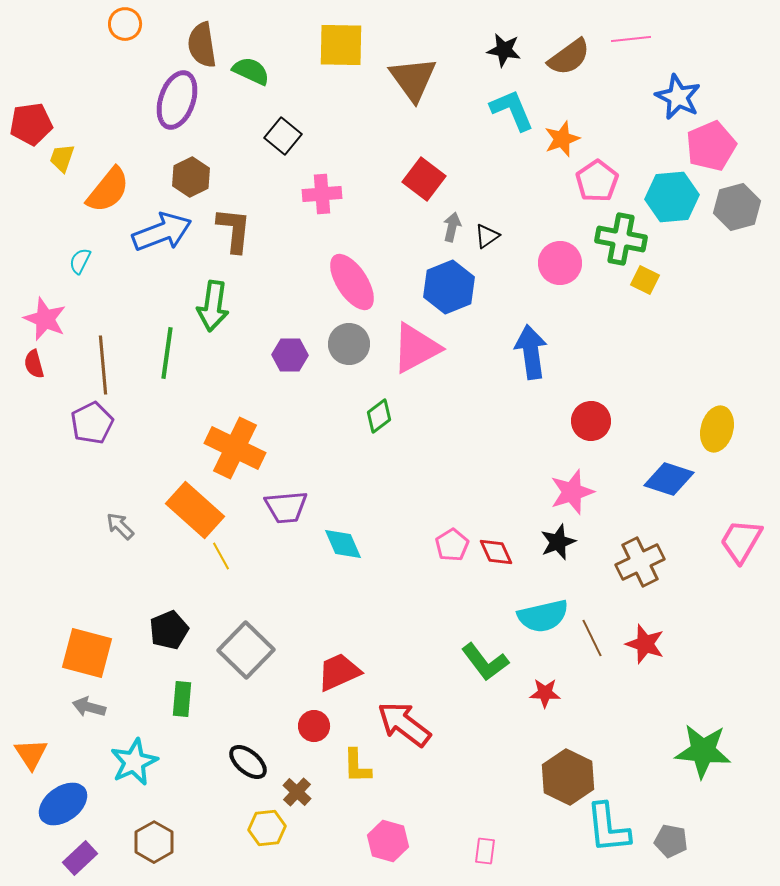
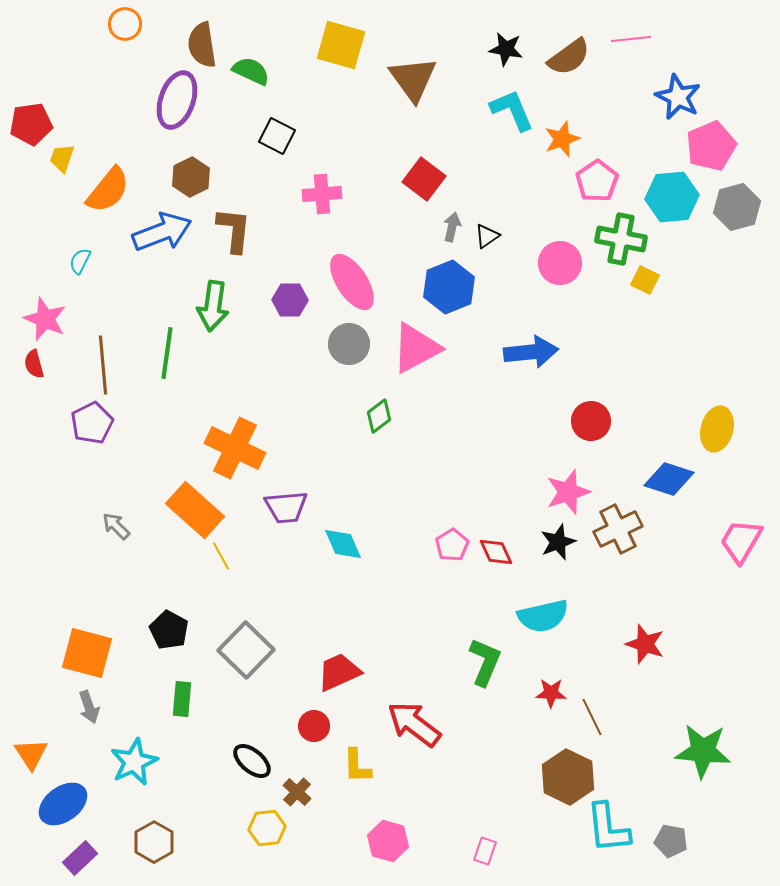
yellow square at (341, 45): rotated 15 degrees clockwise
black star at (504, 50): moved 2 px right, 1 px up
black square at (283, 136): moved 6 px left; rotated 12 degrees counterclockwise
blue arrow at (531, 352): rotated 92 degrees clockwise
purple hexagon at (290, 355): moved 55 px up
pink star at (572, 492): moved 4 px left
gray arrow at (120, 526): moved 4 px left
brown cross at (640, 562): moved 22 px left, 33 px up
black pentagon at (169, 630): rotated 21 degrees counterclockwise
brown line at (592, 638): moved 79 px down
green L-shape at (485, 662): rotated 120 degrees counterclockwise
red star at (545, 693): moved 6 px right
gray arrow at (89, 707): rotated 124 degrees counterclockwise
red arrow at (404, 724): moved 10 px right
black ellipse at (248, 762): moved 4 px right, 1 px up
pink rectangle at (485, 851): rotated 12 degrees clockwise
